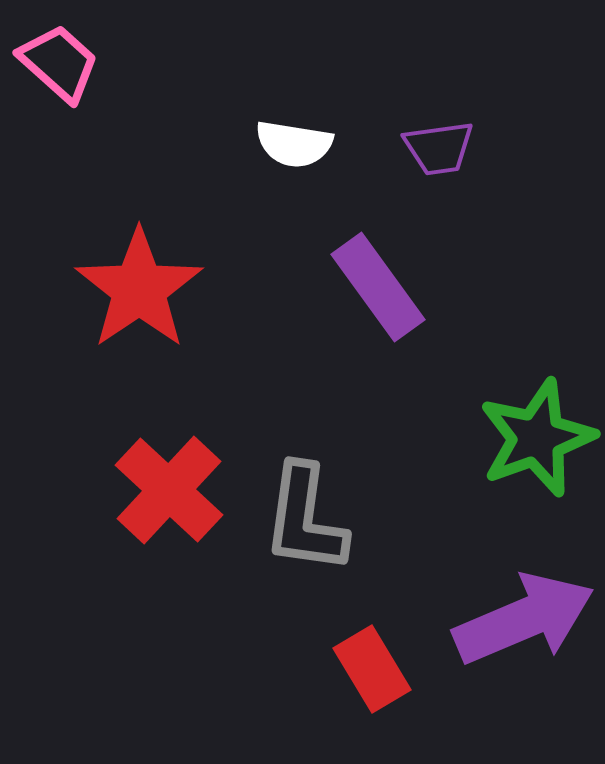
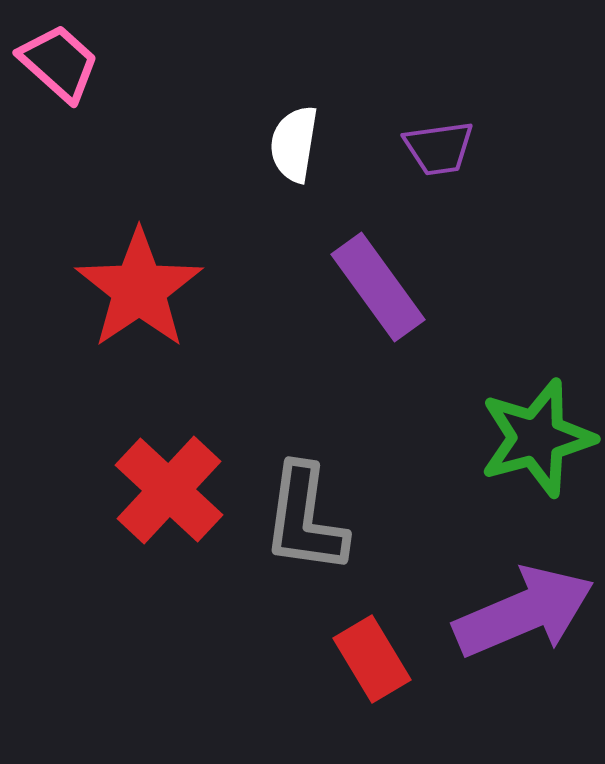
white semicircle: rotated 90 degrees clockwise
green star: rotated 5 degrees clockwise
purple arrow: moved 7 px up
red rectangle: moved 10 px up
